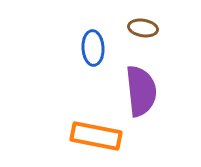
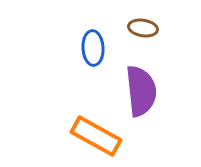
orange rectangle: rotated 18 degrees clockwise
